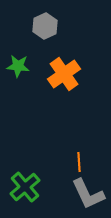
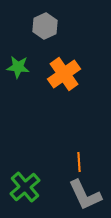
green star: moved 1 px down
gray L-shape: moved 3 px left, 1 px down
